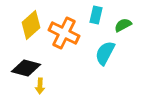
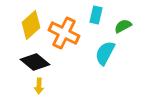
green semicircle: moved 1 px down
black diamond: moved 9 px right, 6 px up; rotated 24 degrees clockwise
yellow arrow: moved 1 px left
